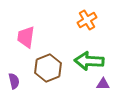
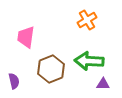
brown hexagon: moved 3 px right, 1 px down
